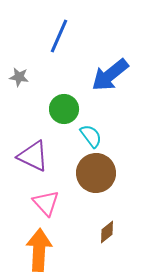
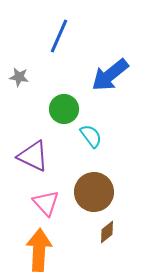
brown circle: moved 2 px left, 19 px down
